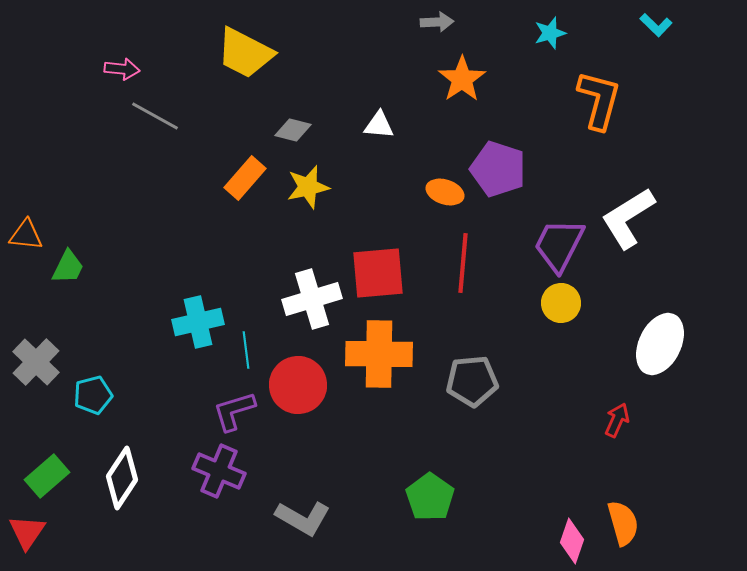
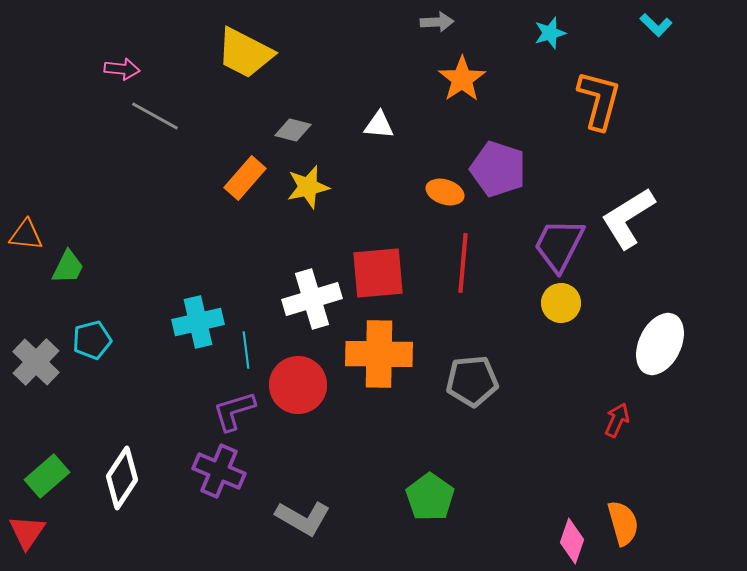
cyan pentagon: moved 1 px left, 55 px up
